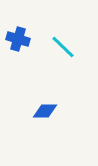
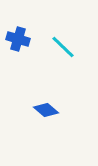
blue diamond: moved 1 px right, 1 px up; rotated 40 degrees clockwise
